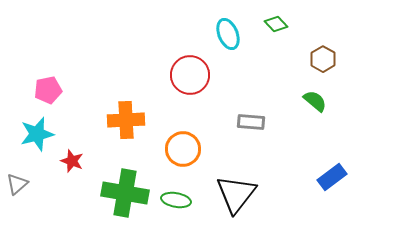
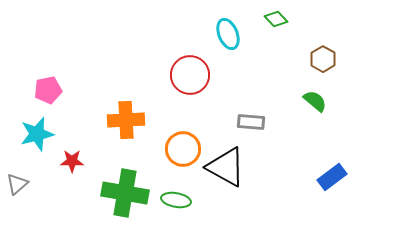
green diamond: moved 5 px up
red star: rotated 20 degrees counterclockwise
black triangle: moved 10 px left, 27 px up; rotated 39 degrees counterclockwise
